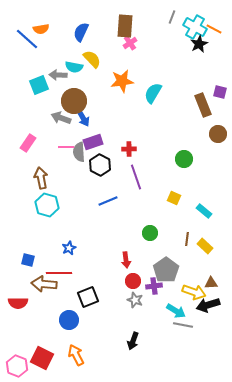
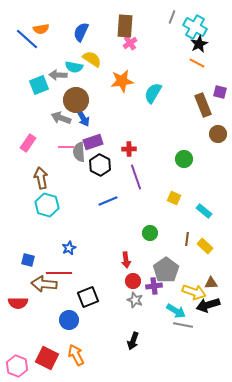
orange line at (214, 29): moved 17 px left, 34 px down
yellow semicircle at (92, 59): rotated 12 degrees counterclockwise
brown circle at (74, 101): moved 2 px right, 1 px up
red square at (42, 358): moved 5 px right
